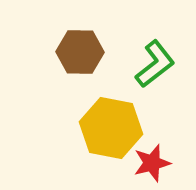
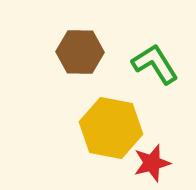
green L-shape: rotated 84 degrees counterclockwise
